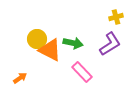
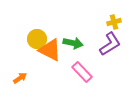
yellow cross: moved 2 px left, 5 px down
